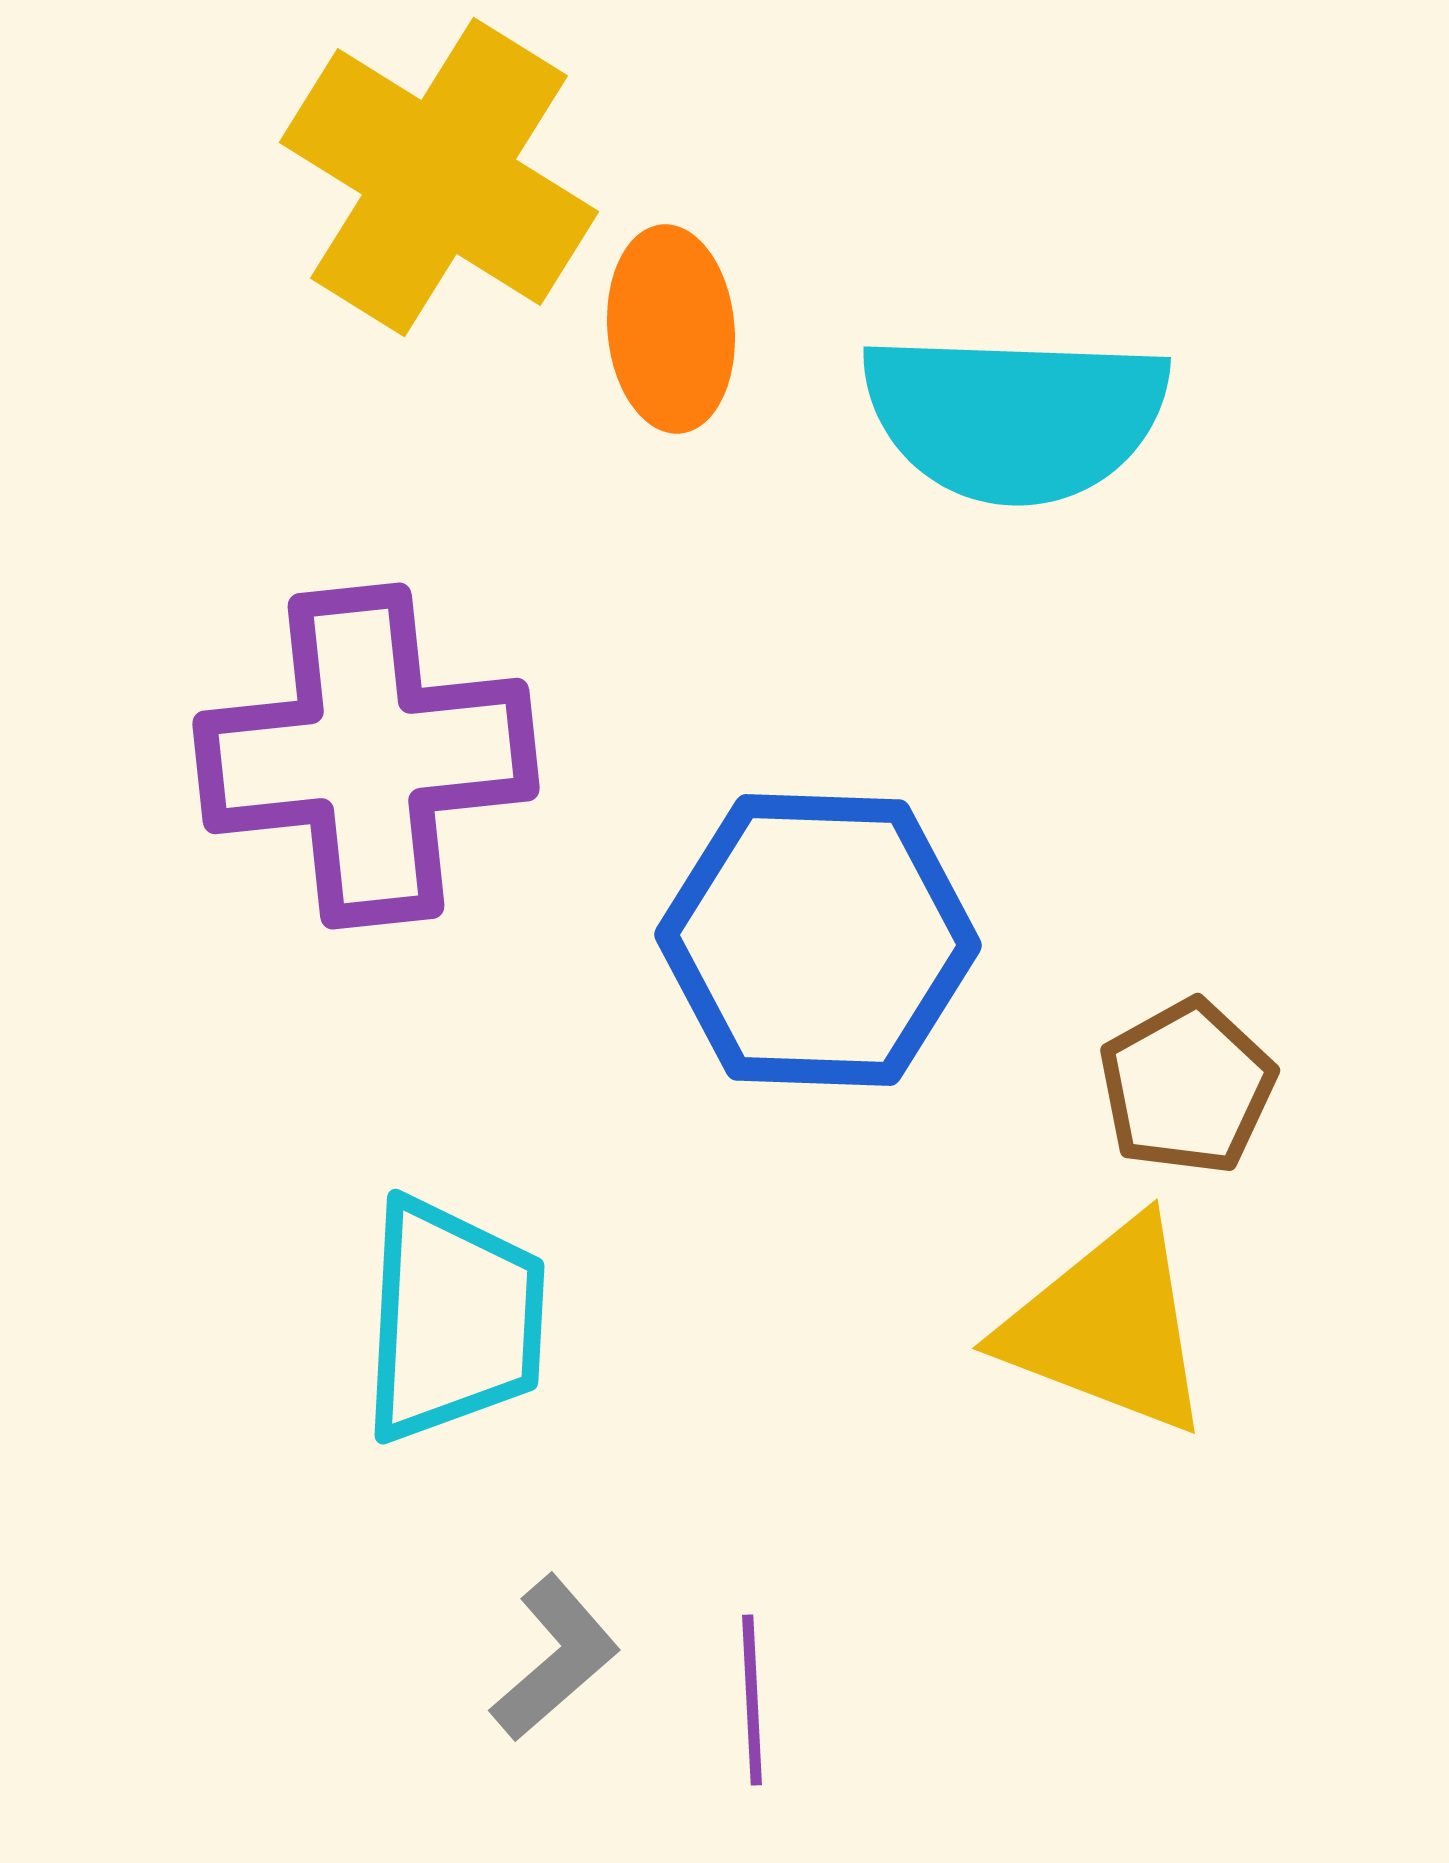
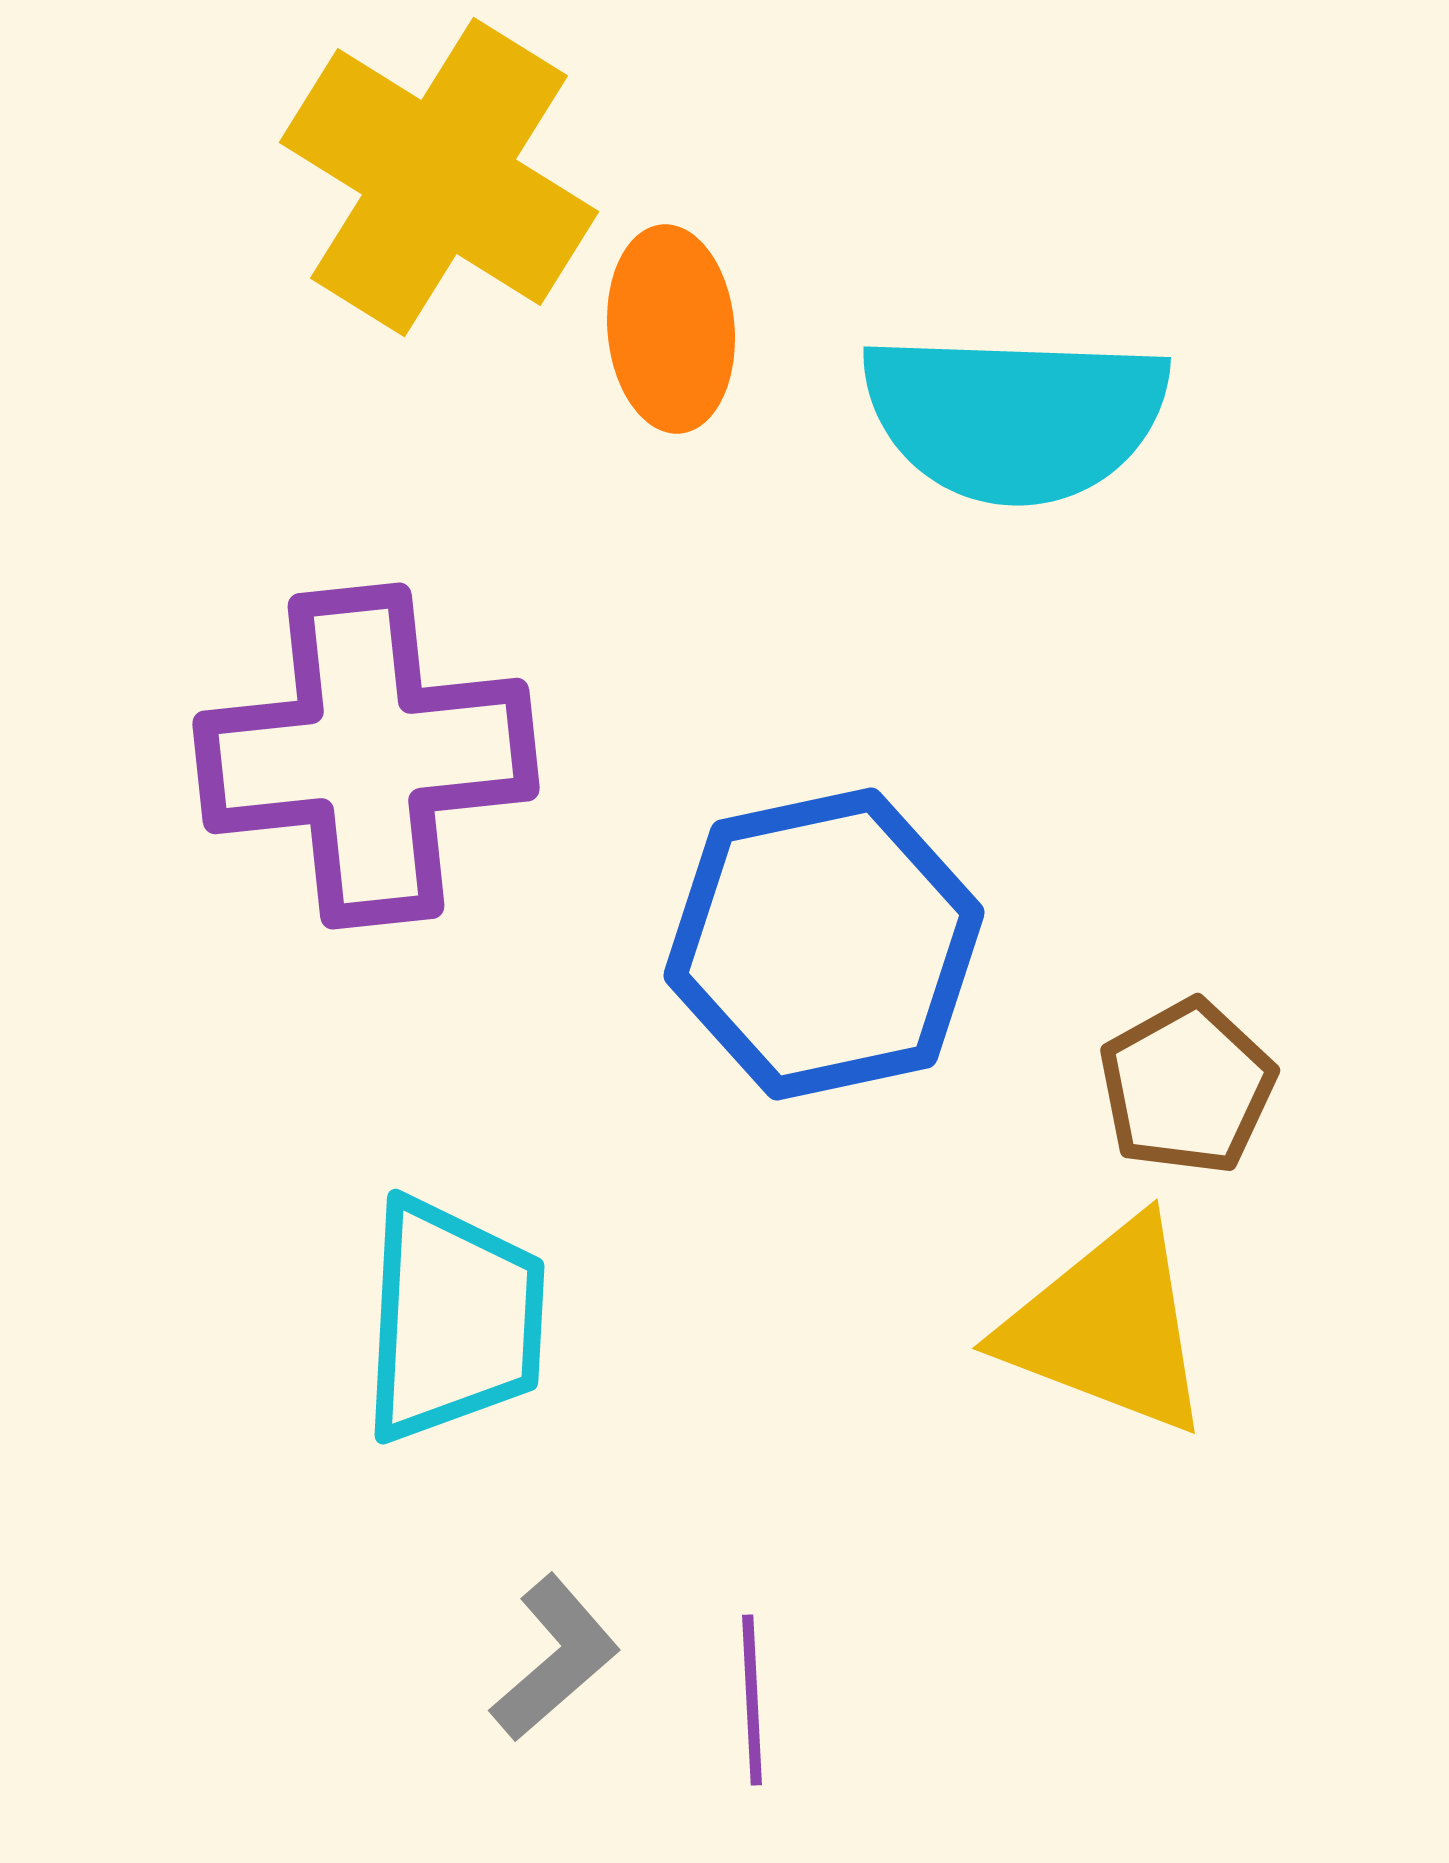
blue hexagon: moved 6 px right, 4 px down; rotated 14 degrees counterclockwise
